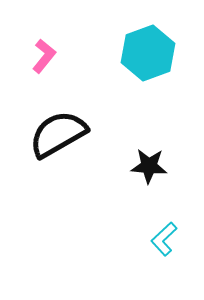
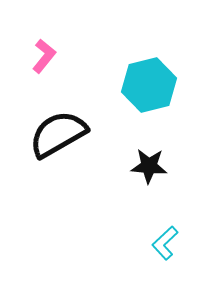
cyan hexagon: moved 1 px right, 32 px down; rotated 6 degrees clockwise
cyan L-shape: moved 1 px right, 4 px down
